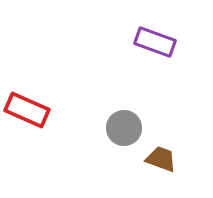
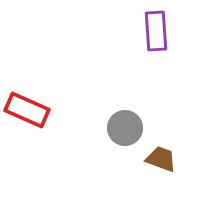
purple rectangle: moved 1 px right, 11 px up; rotated 66 degrees clockwise
gray circle: moved 1 px right
